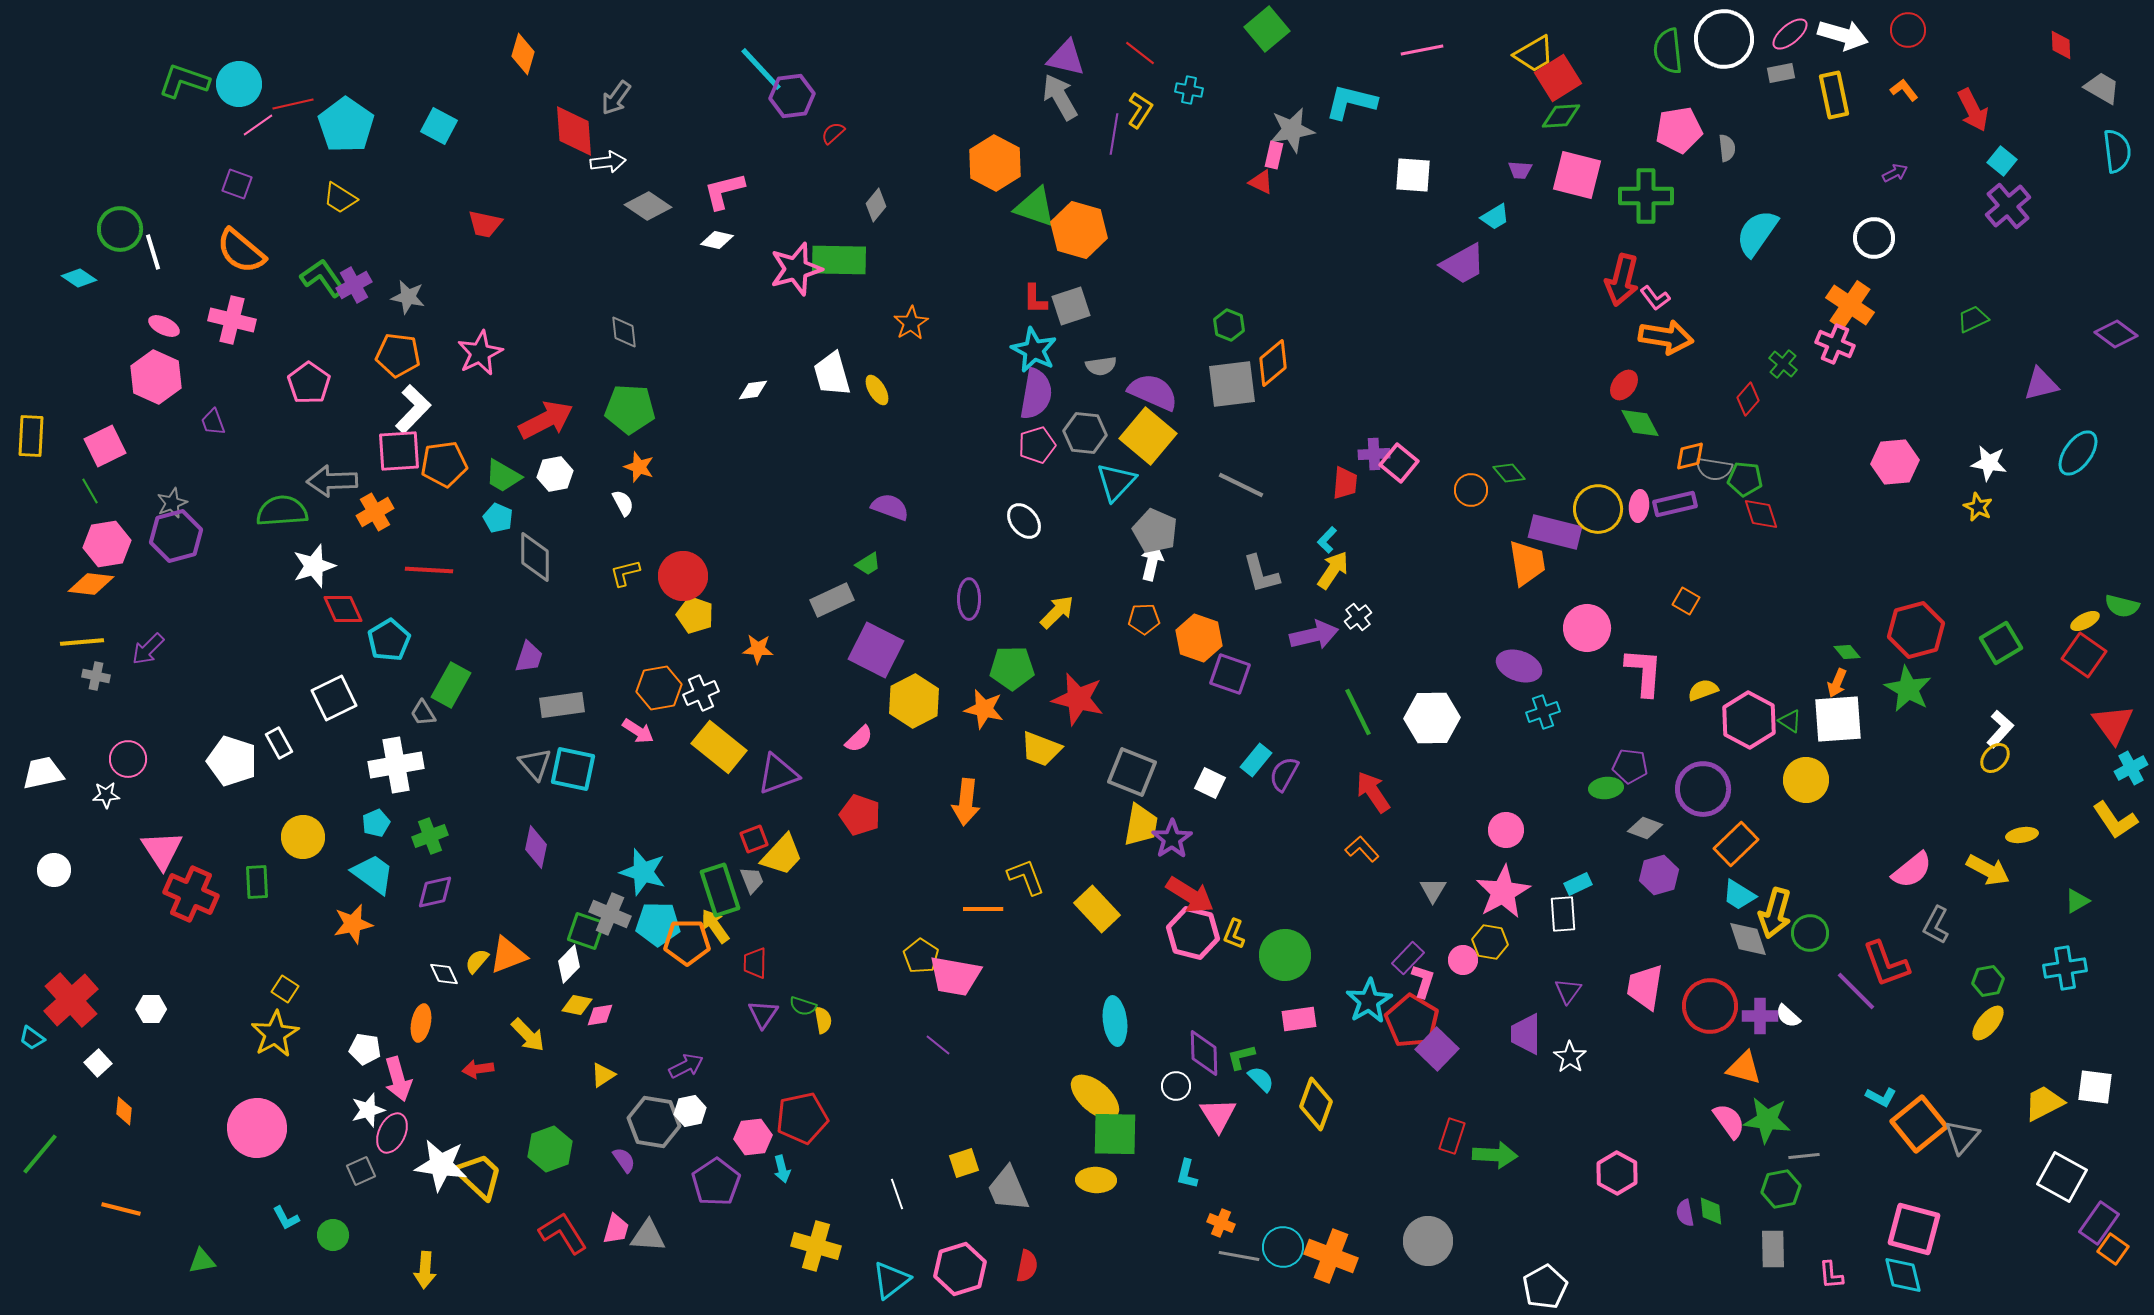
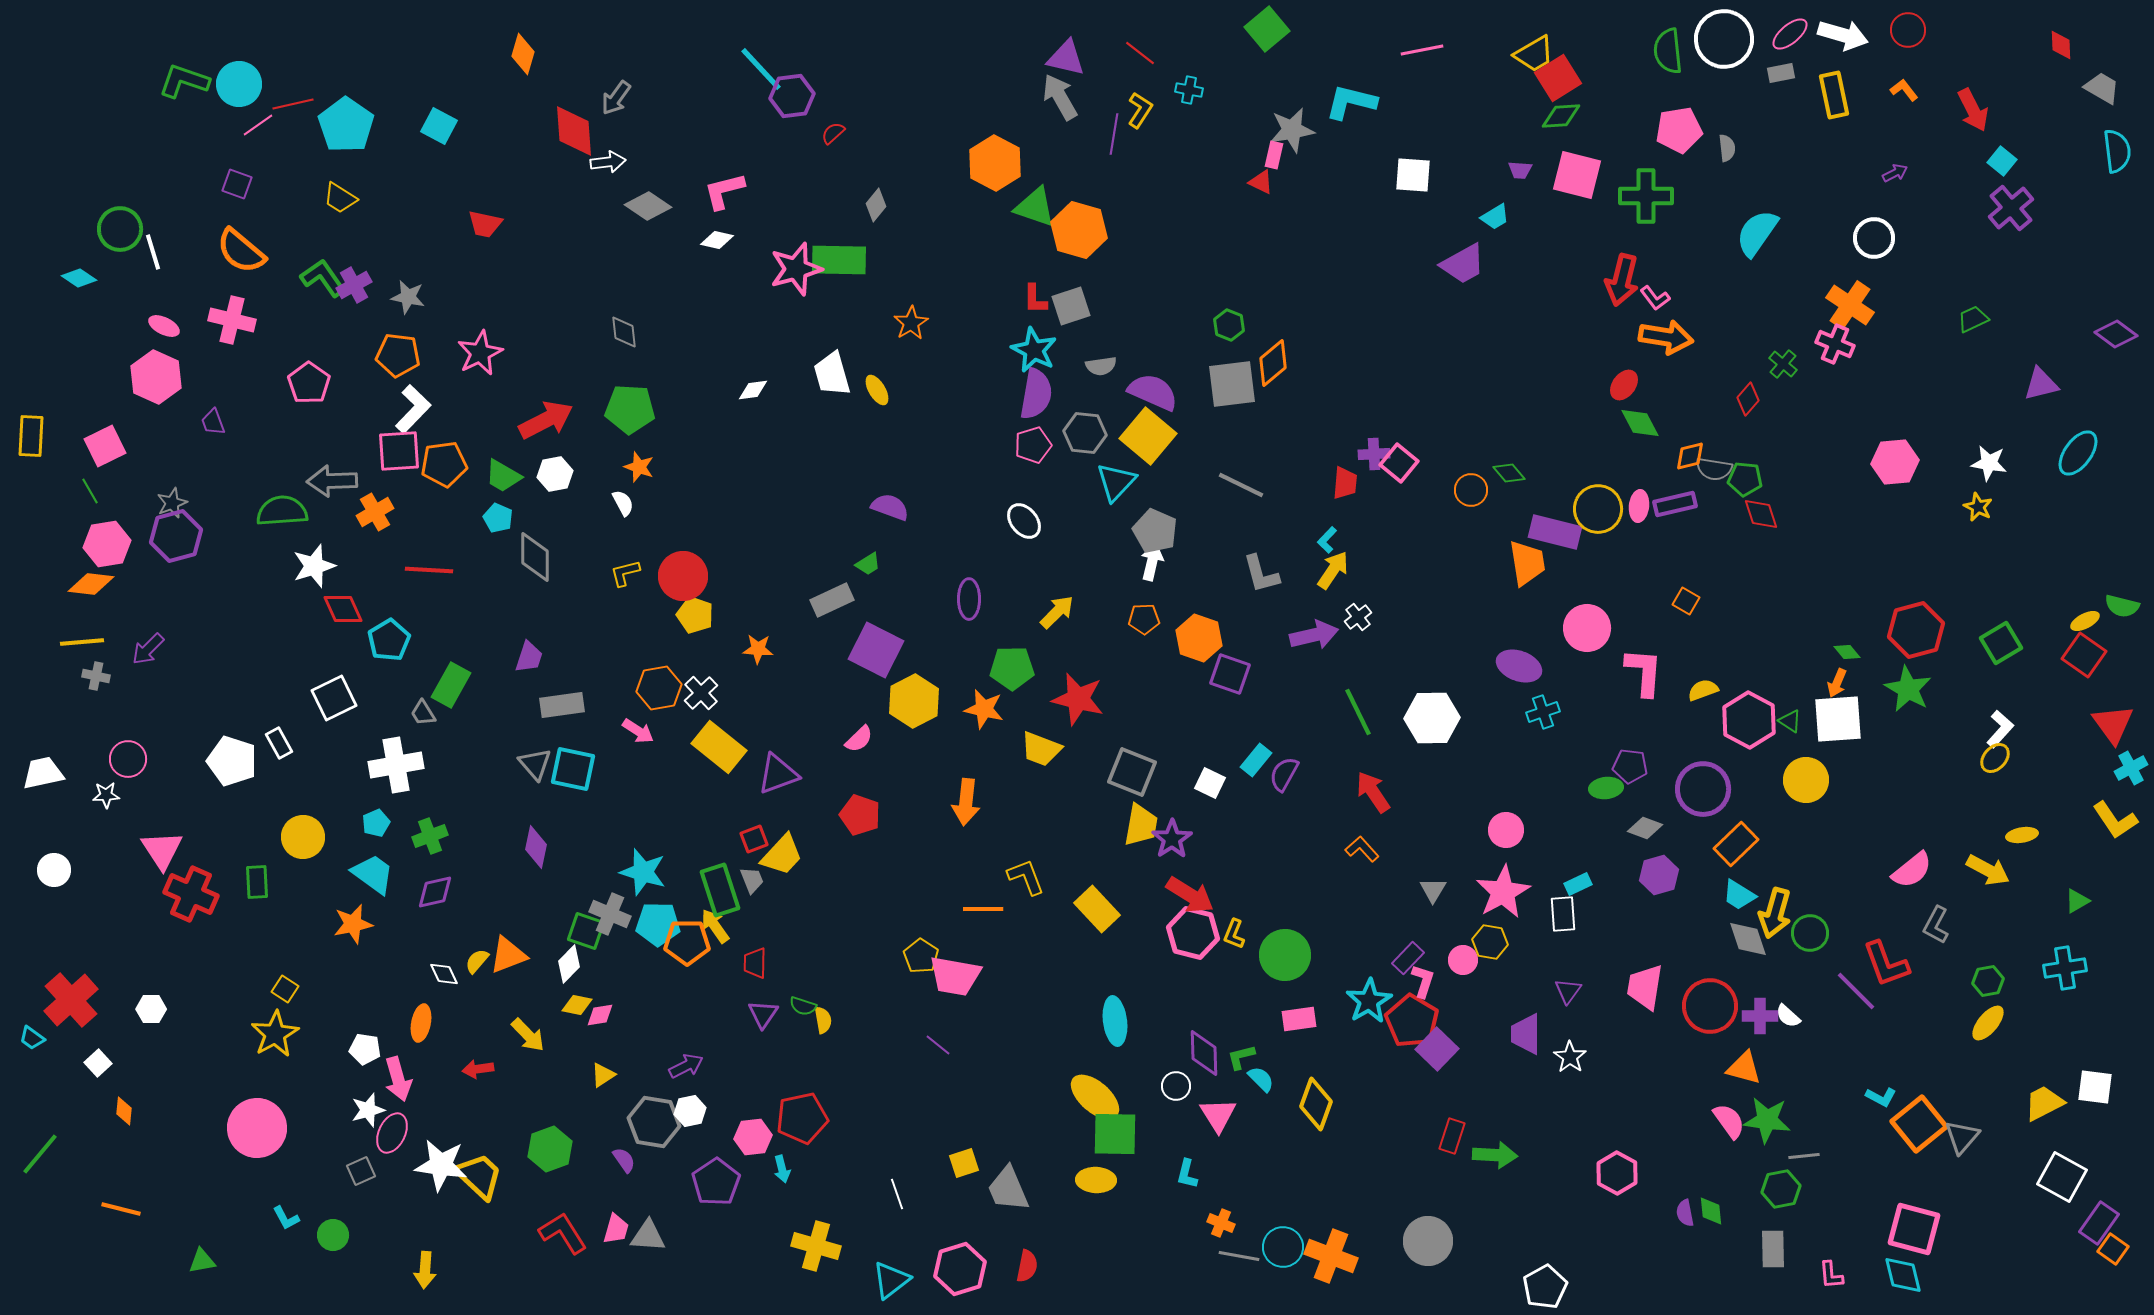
purple cross at (2008, 206): moved 3 px right, 2 px down
pink pentagon at (1037, 445): moved 4 px left
white cross at (701, 693): rotated 20 degrees counterclockwise
